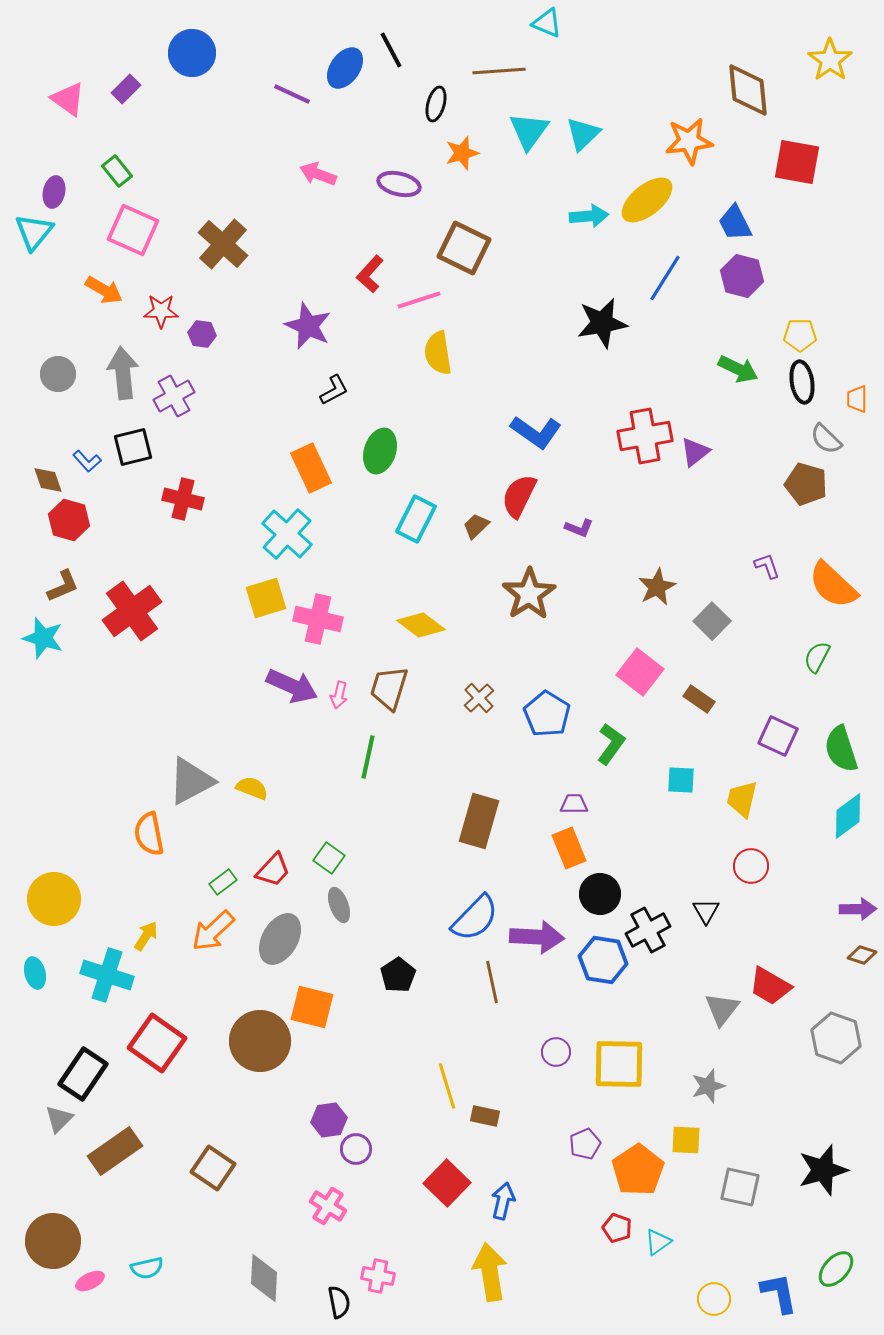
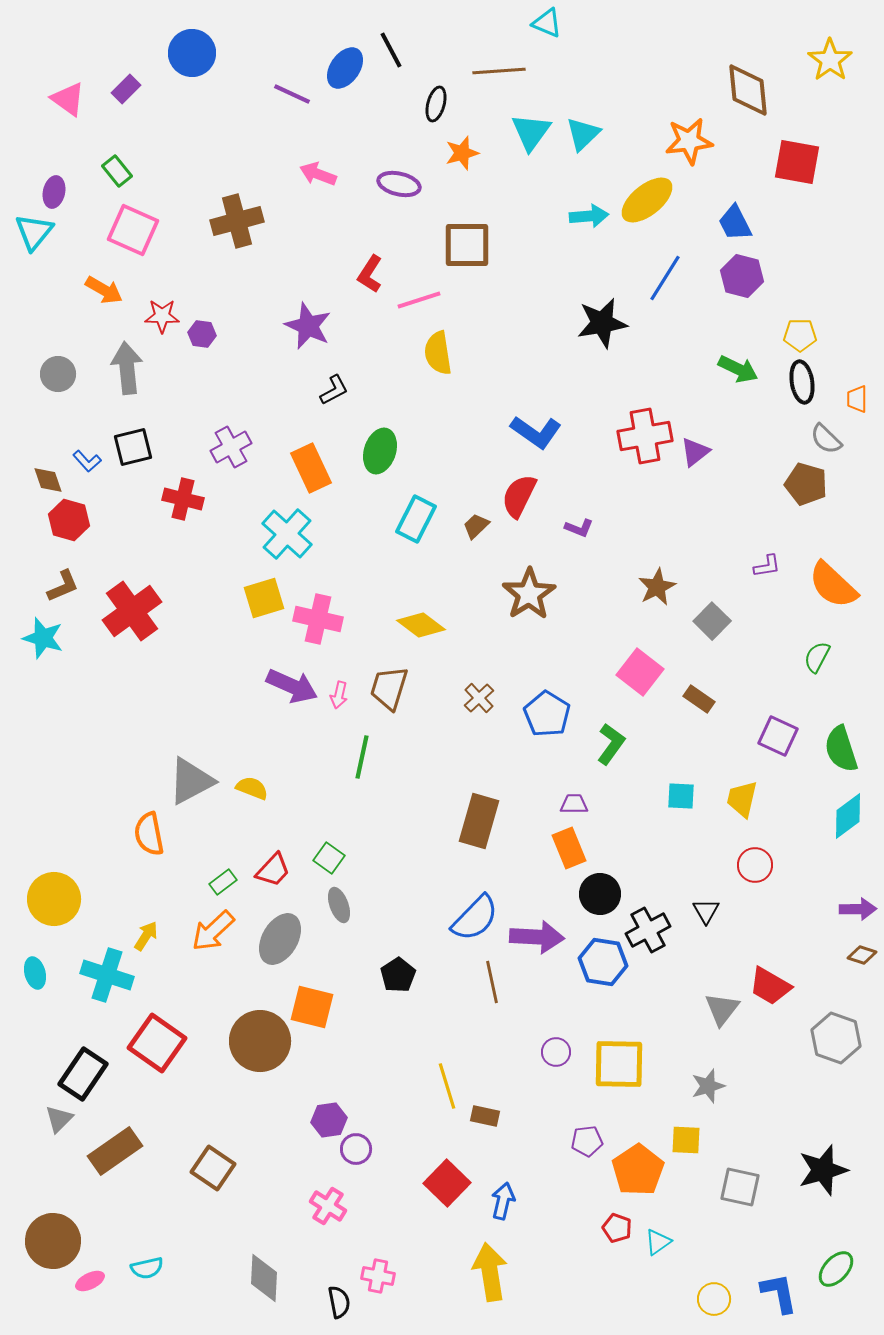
cyan triangle at (529, 131): moved 2 px right, 1 px down
brown cross at (223, 244): moved 14 px right, 23 px up; rotated 33 degrees clockwise
brown square at (464, 248): moved 3 px right, 3 px up; rotated 26 degrees counterclockwise
red L-shape at (370, 274): rotated 9 degrees counterclockwise
red star at (161, 311): moved 1 px right, 5 px down
gray arrow at (123, 373): moved 4 px right, 5 px up
purple cross at (174, 396): moved 57 px right, 51 px down
purple L-shape at (767, 566): rotated 100 degrees clockwise
yellow square at (266, 598): moved 2 px left
green line at (368, 757): moved 6 px left
cyan square at (681, 780): moved 16 px down
red circle at (751, 866): moved 4 px right, 1 px up
blue hexagon at (603, 960): moved 2 px down
purple pentagon at (585, 1144): moved 2 px right, 3 px up; rotated 16 degrees clockwise
